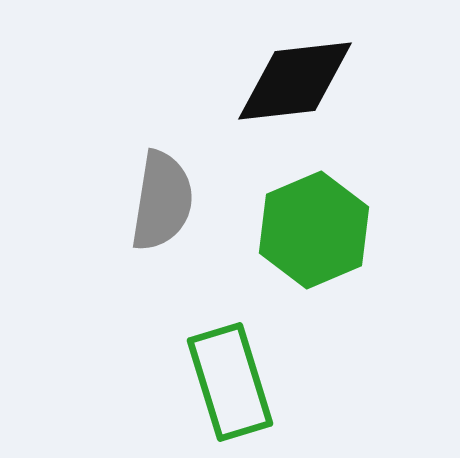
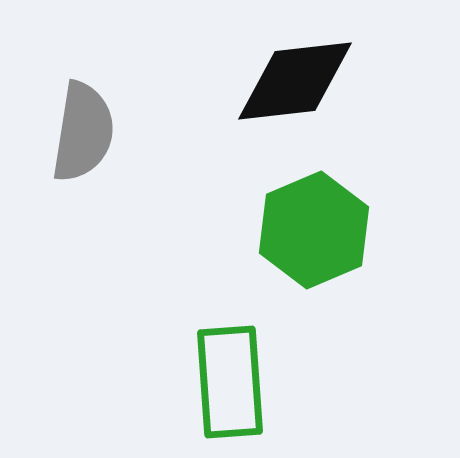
gray semicircle: moved 79 px left, 69 px up
green rectangle: rotated 13 degrees clockwise
